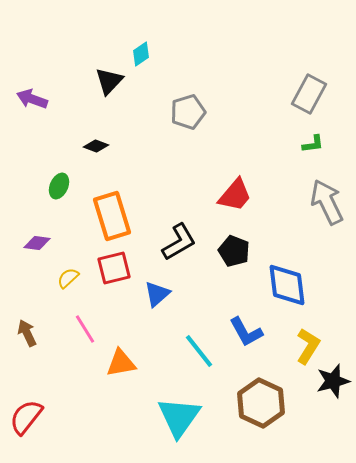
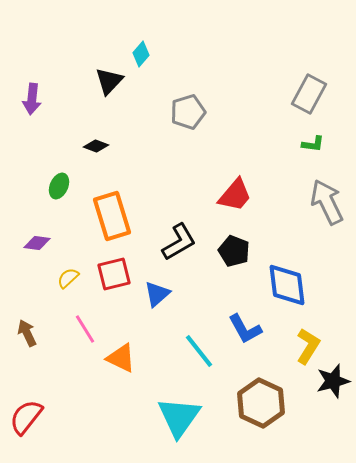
cyan diamond: rotated 15 degrees counterclockwise
purple arrow: rotated 104 degrees counterclockwise
green L-shape: rotated 15 degrees clockwise
red square: moved 6 px down
blue L-shape: moved 1 px left, 3 px up
orange triangle: moved 5 px up; rotated 36 degrees clockwise
